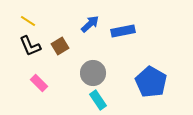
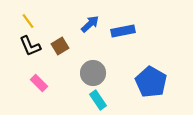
yellow line: rotated 21 degrees clockwise
